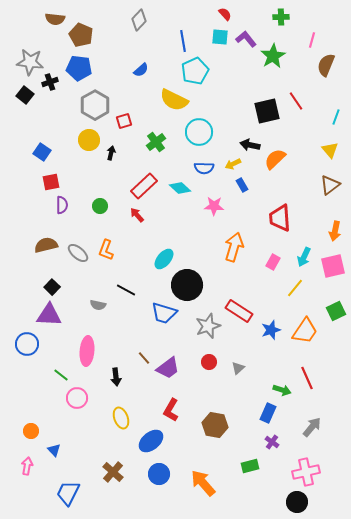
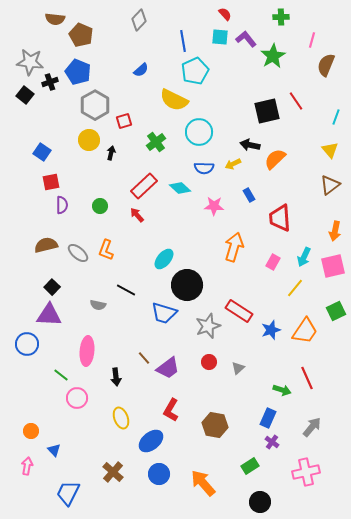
blue pentagon at (79, 68): moved 1 px left, 4 px down; rotated 15 degrees clockwise
blue rectangle at (242, 185): moved 7 px right, 10 px down
blue rectangle at (268, 413): moved 5 px down
green rectangle at (250, 466): rotated 18 degrees counterclockwise
black circle at (297, 502): moved 37 px left
